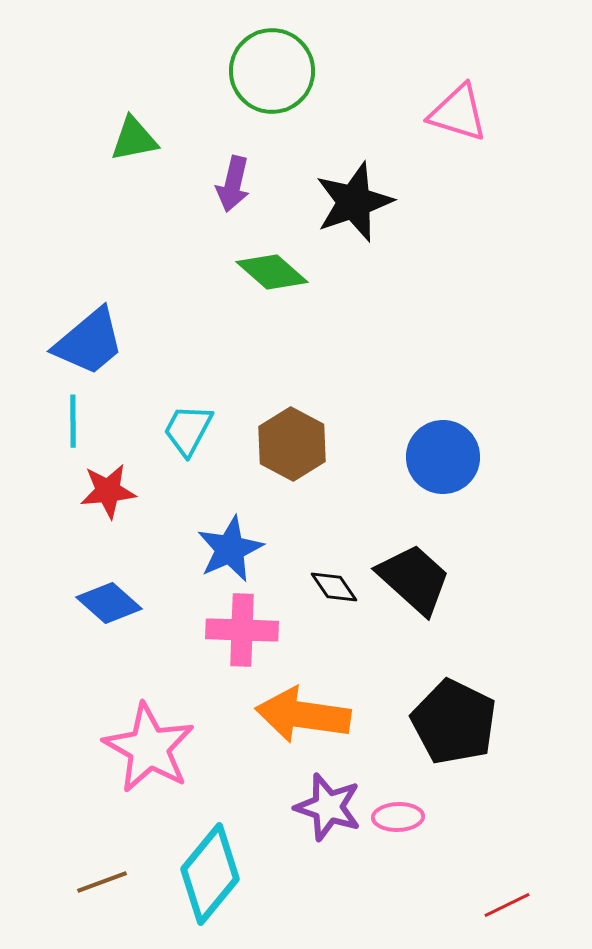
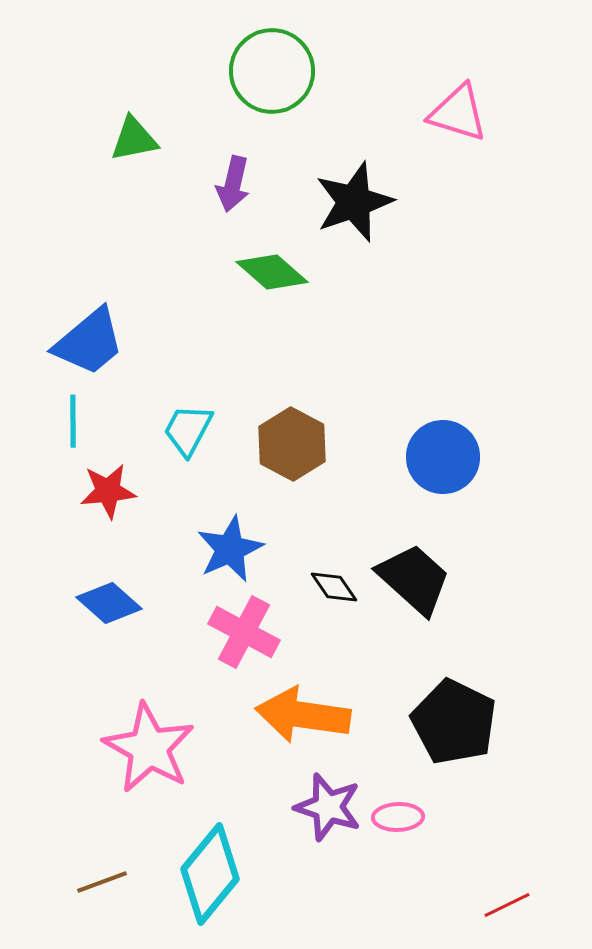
pink cross: moved 2 px right, 2 px down; rotated 26 degrees clockwise
